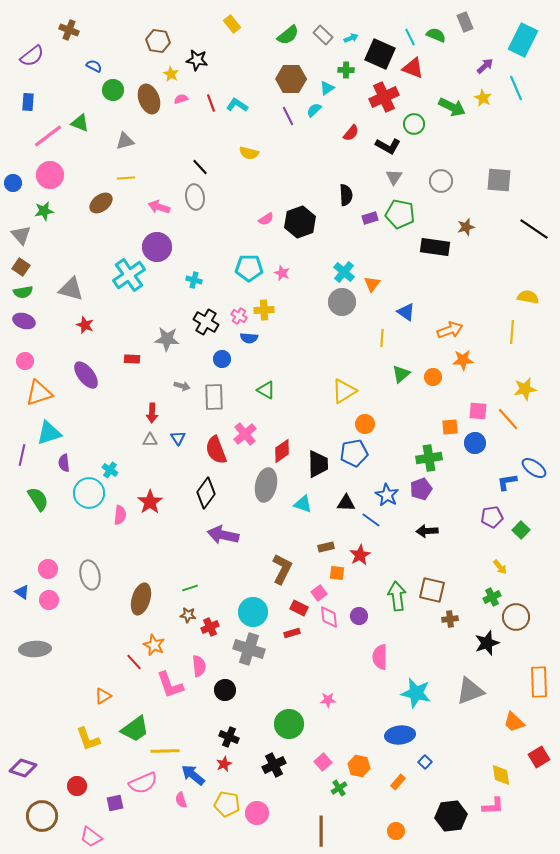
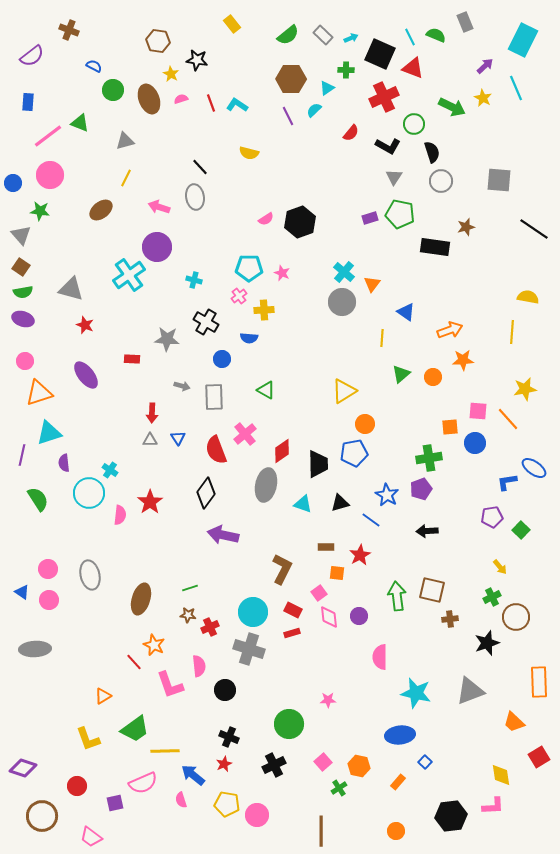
yellow line at (126, 178): rotated 60 degrees counterclockwise
black semicircle at (346, 195): moved 86 px right, 43 px up; rotated 15 degrees counterclockwise
brown ellipse at (101, 203): moved 7 px down
green star at (44, 211): moved 4 px left; rotated 18 degrees clockwise
pink cross at (239, 316): moved 20 px up; rotated 21 degrees clockwise
purple ellipse at (24, 321): moved 1 px left, 2 px up
black triangle at (346, 503): moved 6 px left; rotated 18 degrees counterclockwise
brown rectangle at (326, 547): rotated 14 degrees clockwise
red rectangle at (299, 608): moved 6 px left, 2 px down
pink circle at (257, 813): moved 2 px down
